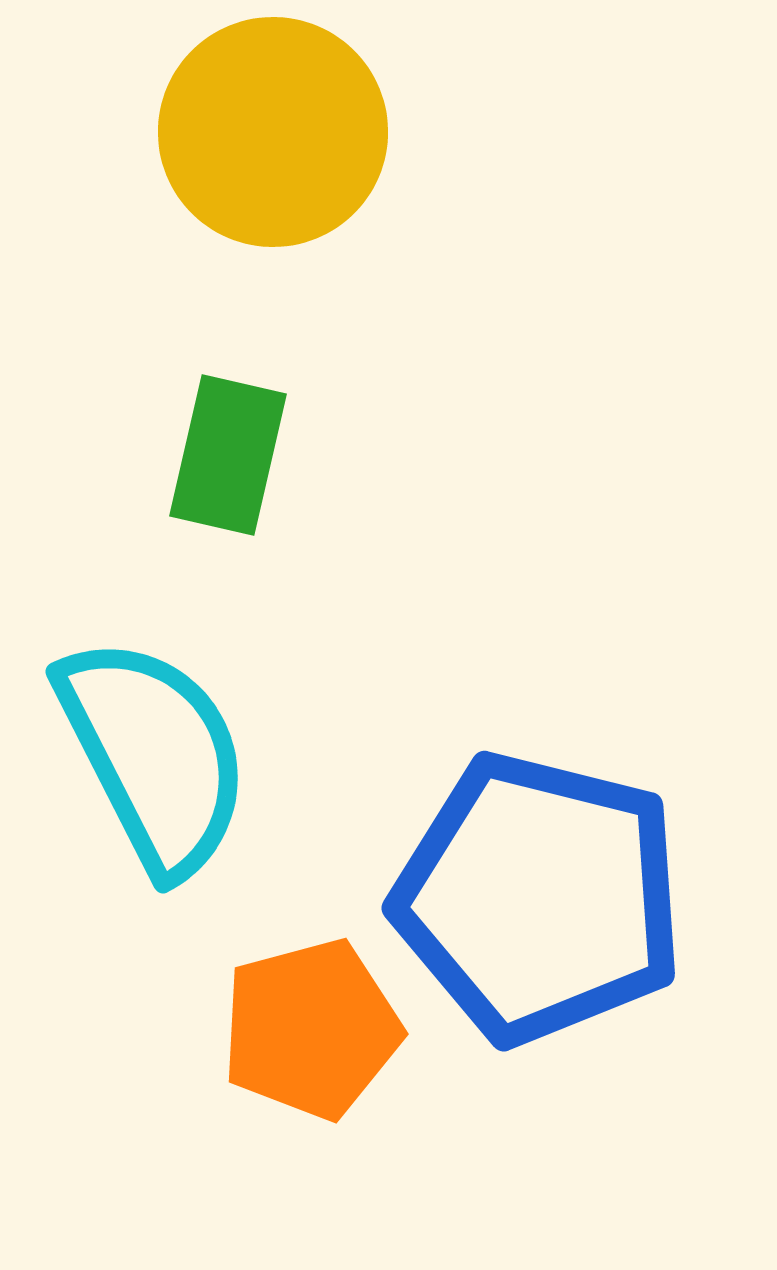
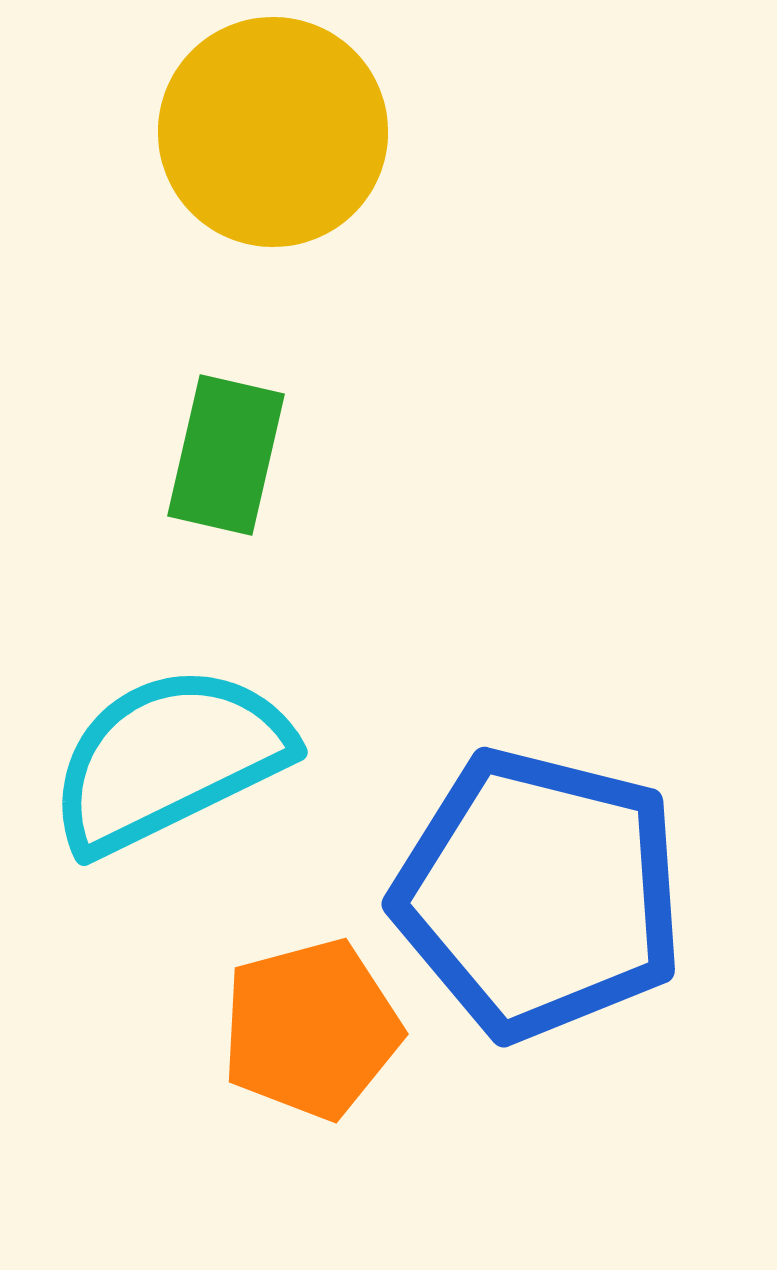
green rectangle: moved 2 px left
cyan semicircle: moved 15 px right, 4 px down; rotated 89 degrees counterclockwise
blue pentagon: moved 4 px up
